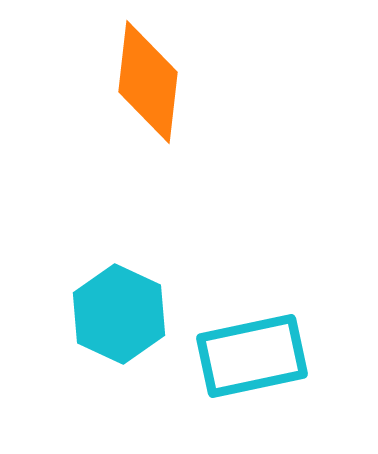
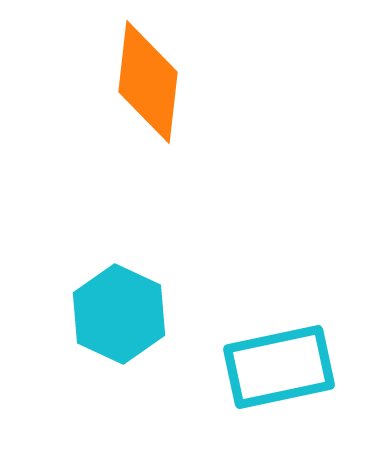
cyan rectangle: moved 27 px right, 11 px down
